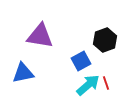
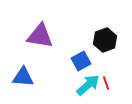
blue triangle: moved 4 px down; rotated 15 degrees clockwise
